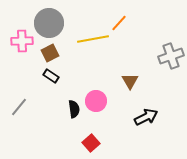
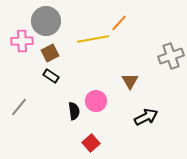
gray circle: moved 3 px left, 2 px up
black semicircle: moved 2 px down
